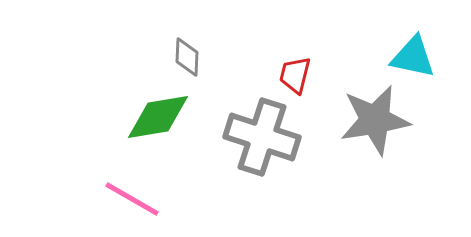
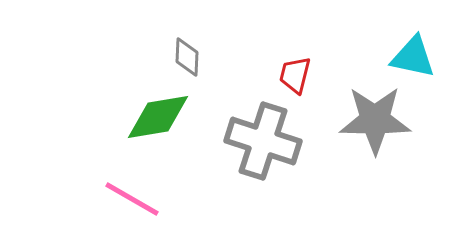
gray star: rotated 10 degrees clockwise
gray cross: moved 1 px right, 4 px down
